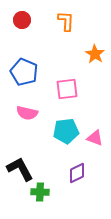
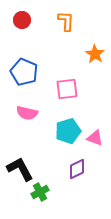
cyan pentagon: moved 2 px right; rotated 10 degrees counterclockwise
purple diamond: moved 4 px up
green cross: rotated 30 degrees counterclockwise
